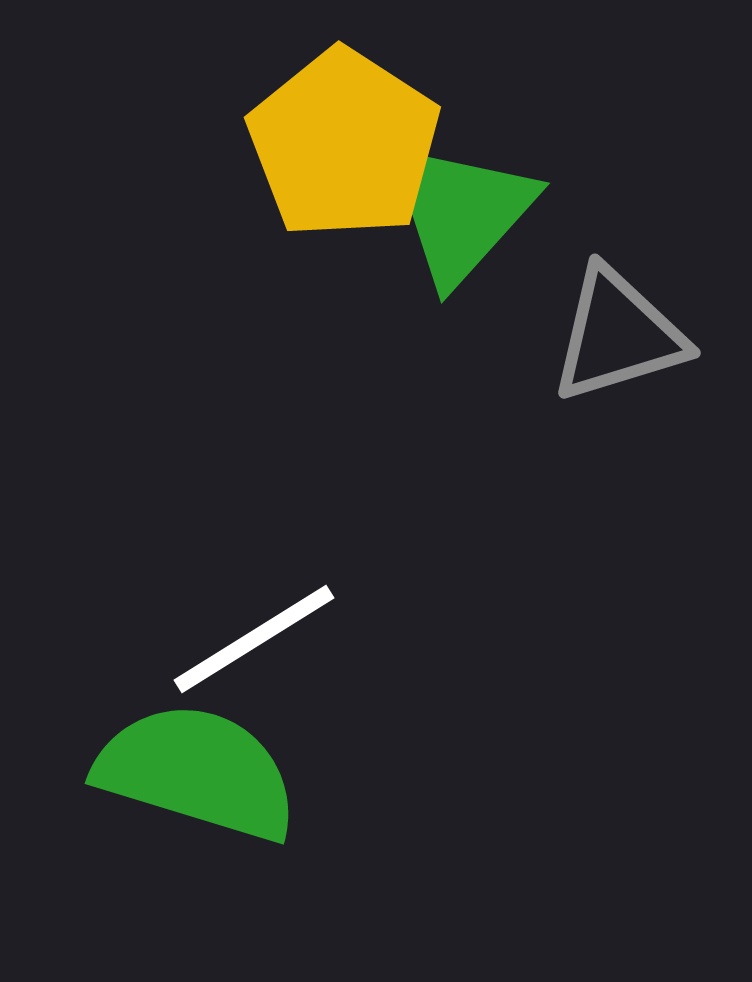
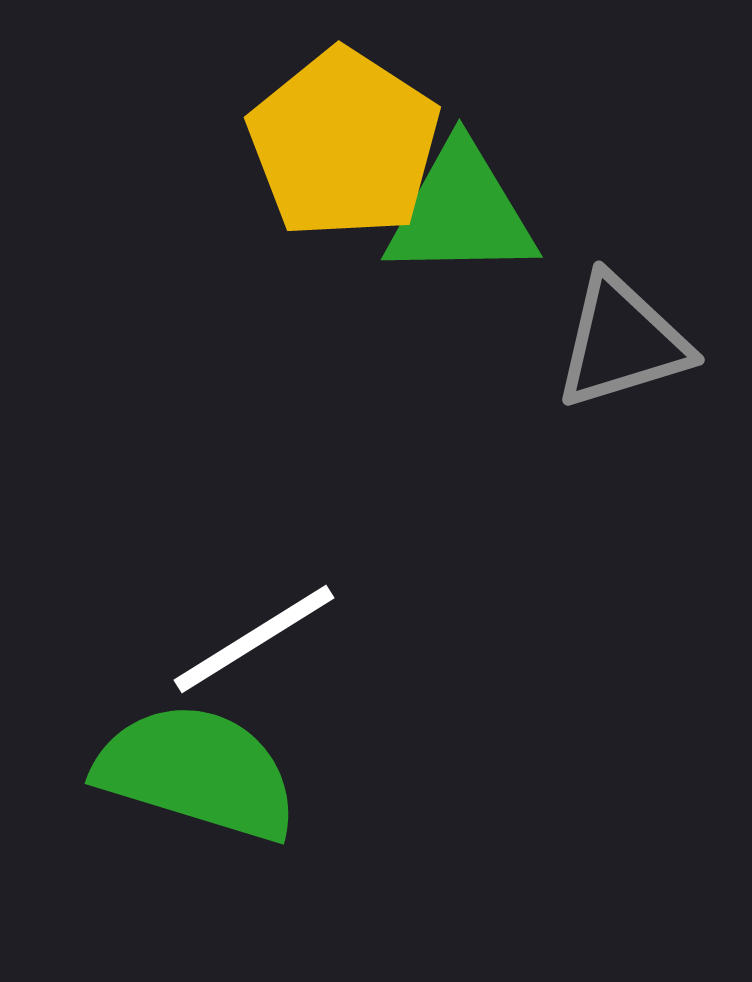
green triangle: rotated 47 degrees clockwise
gray triangle: moved 4 px right, 7 px down
